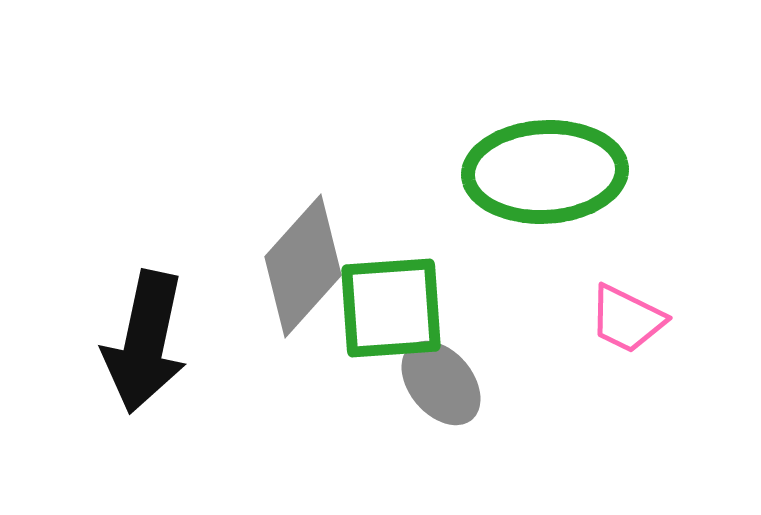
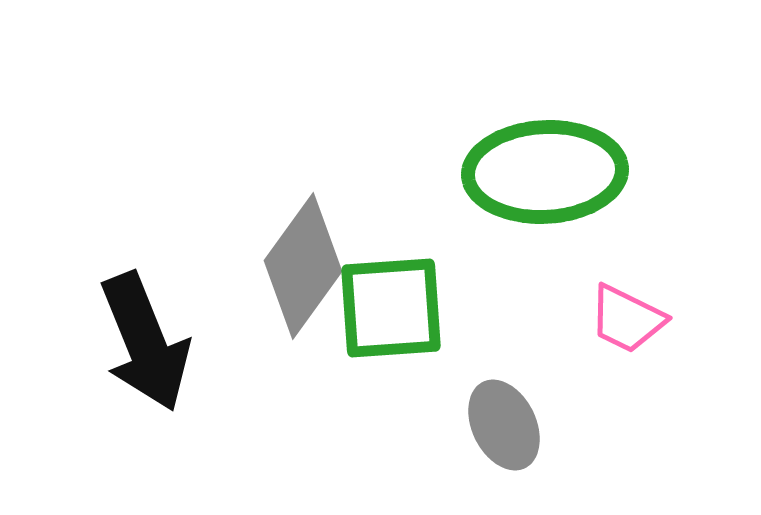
gray diamond: rotated 6 degrees counterclockwise
black arrow: rotated 34 degrees counterclockwise
gray ellipse: moved 63 px right, 42 px down; rotated 14 degrees clockwise
